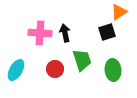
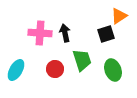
orange triangle: moved 4 px down
black square: moved 1 px left, 2 px down
green ellipse: rotated 15 degrees counterclockwise
